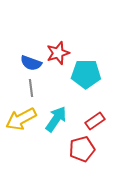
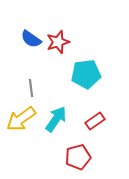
red star: moved 11 px up
blue semicircle: moved 24 px up; rotated 15 degrees clockwise
cyan pentagon: rotated 8 degrees counterclockwise
yellow arrow: rotated 8 degrees counterclockwise
red pentagon: moved 4 px left, 8 px down
